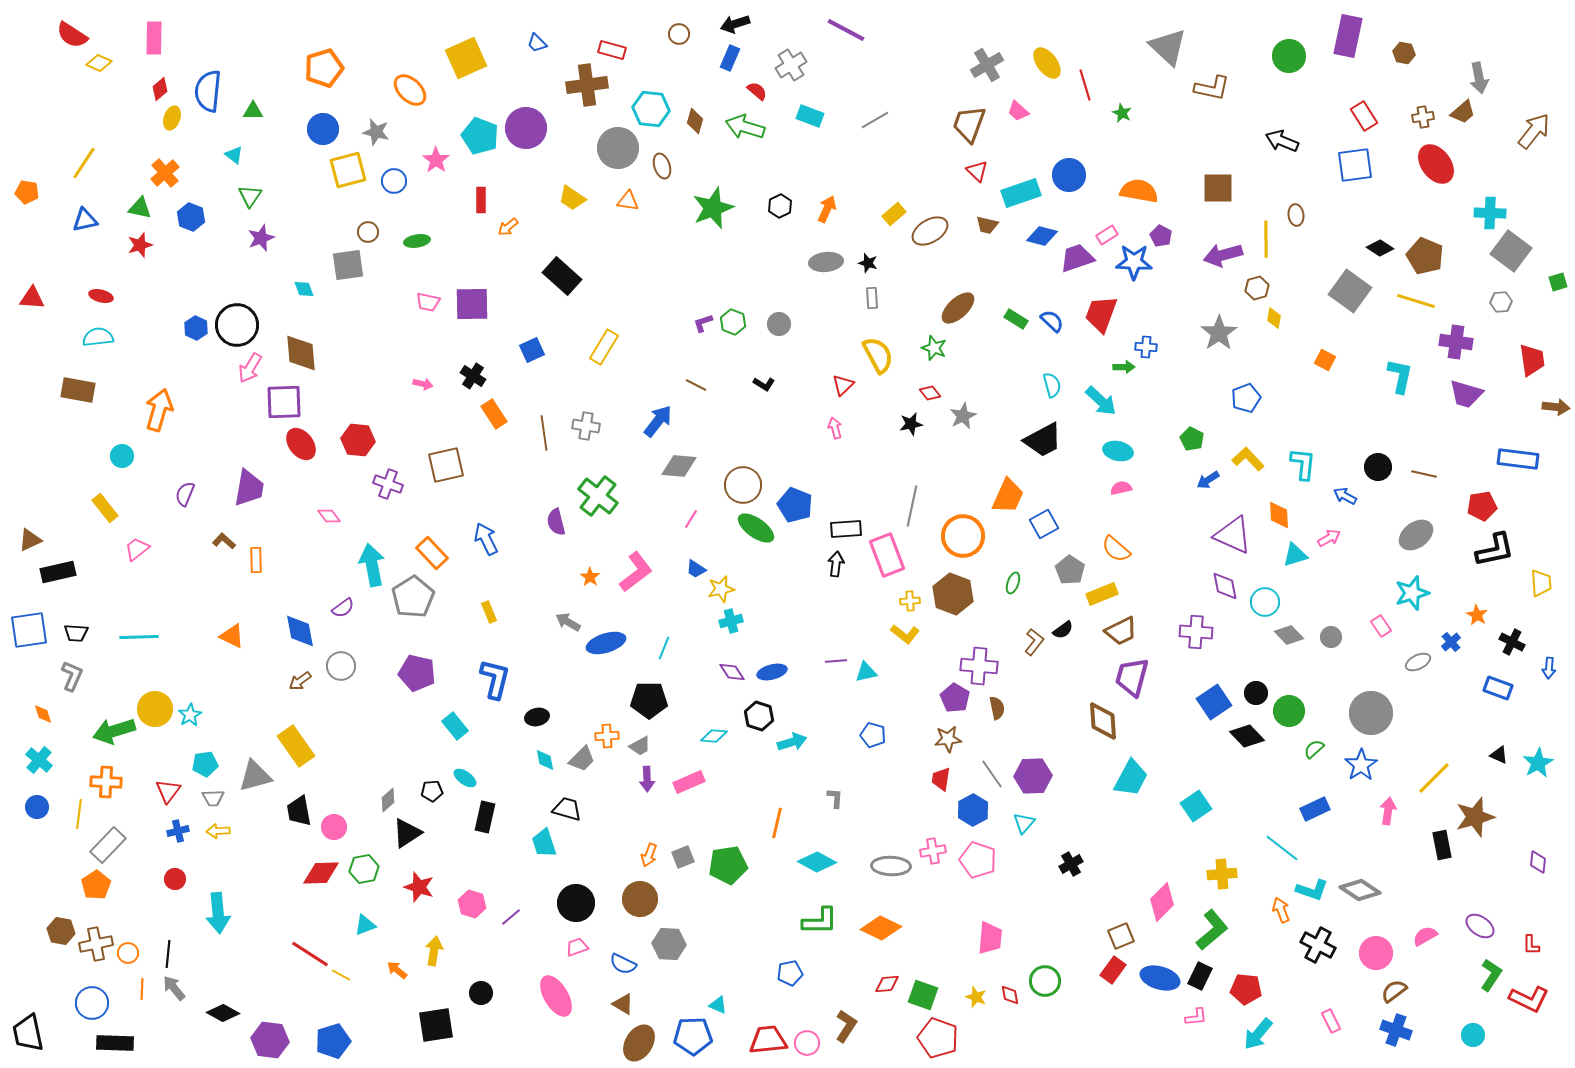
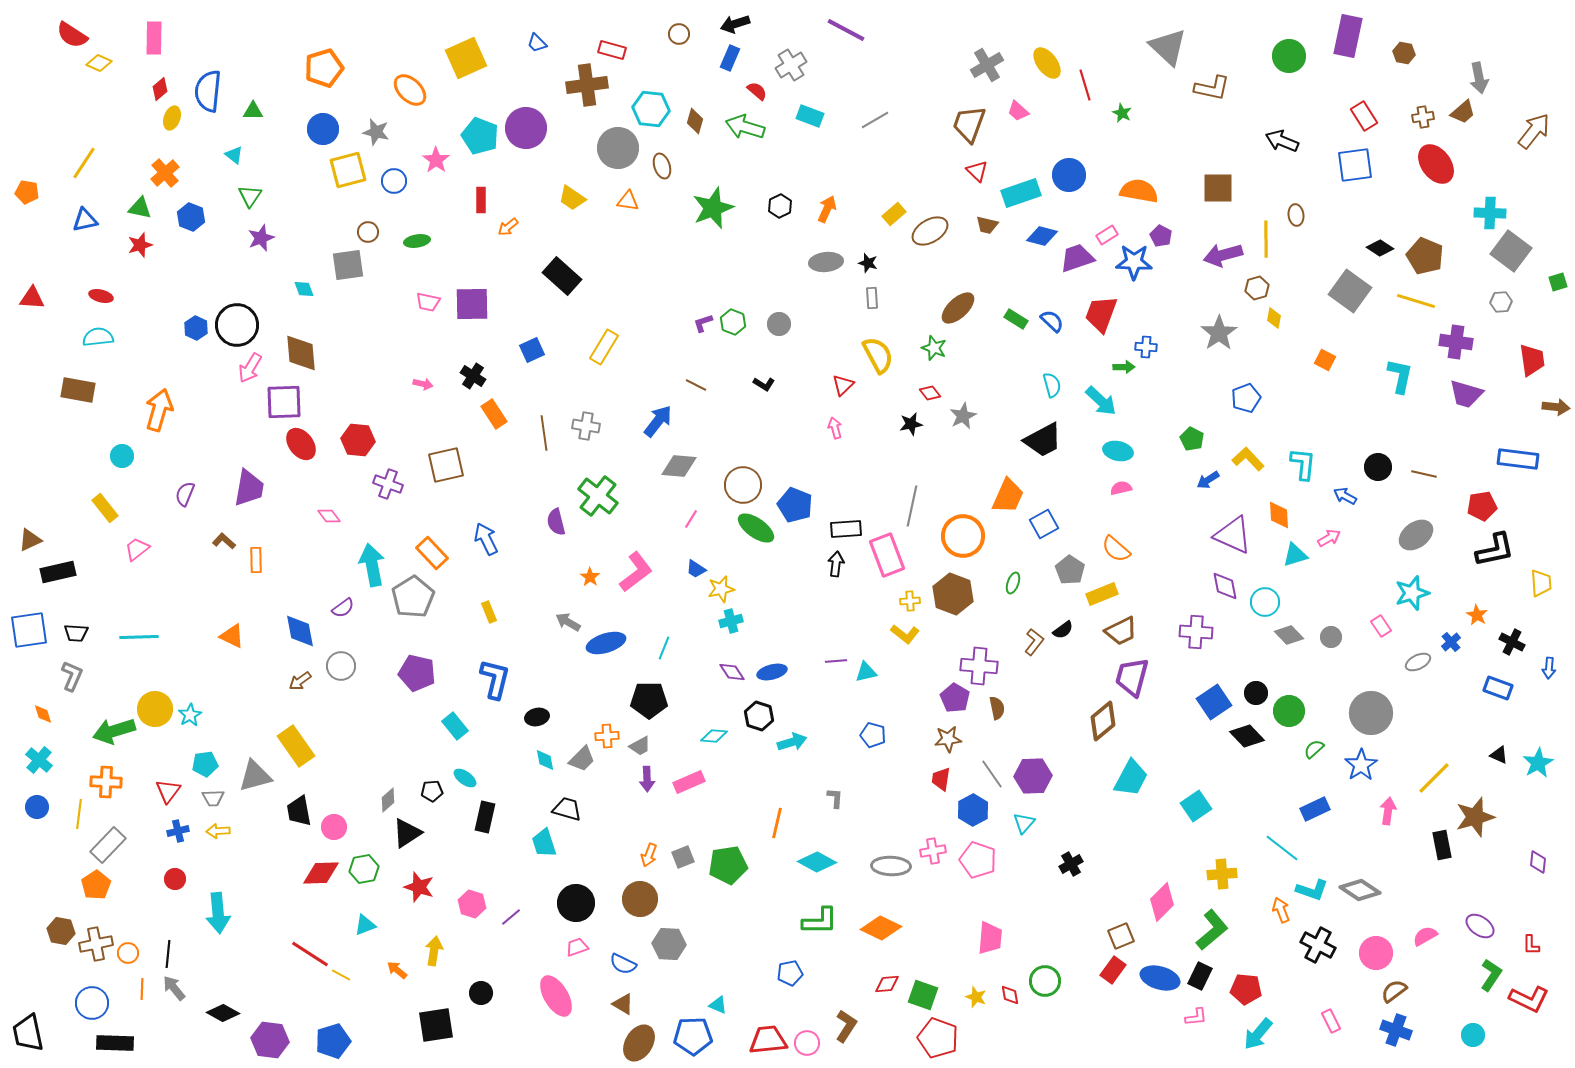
brown diamond at (1103, 721): rotated 54 degrees clockwise
